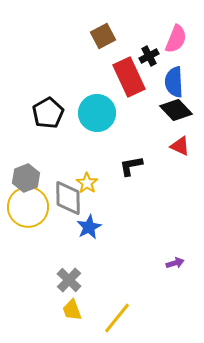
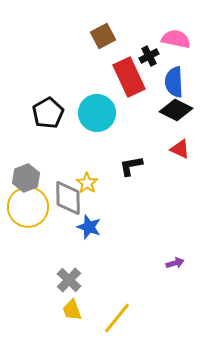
pink semicircle: rotated 100 degrees counterclockwise
black diamond: rotated 20 degrees counterclockwise
red triangle: moved 3 px down
blue star: rotated 25 degrees counterclockwise
